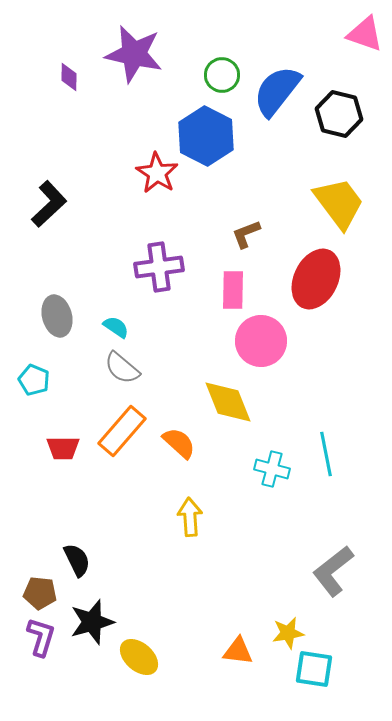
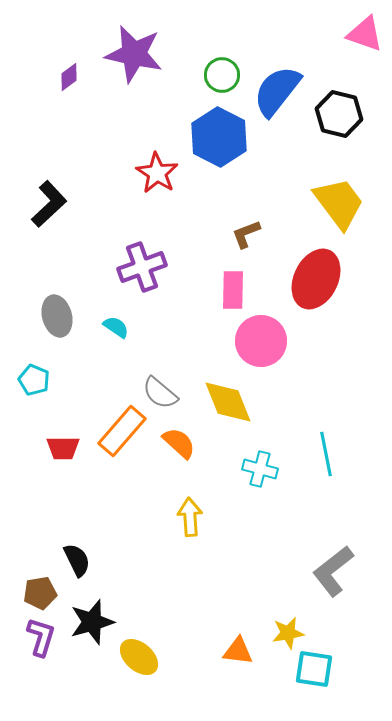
purple diamond: rotated 52 degrees clockwise
blue hexagon: moved 13 px right, 1 px down
purple cross: moved 17 px left; rotated 12 degrees counterclockwise
gray semicircle: moved 38 px right, 25 px down
cyan cross: moved 12 px left
brown pentagon: rotated 16 degrees counterclockwise
